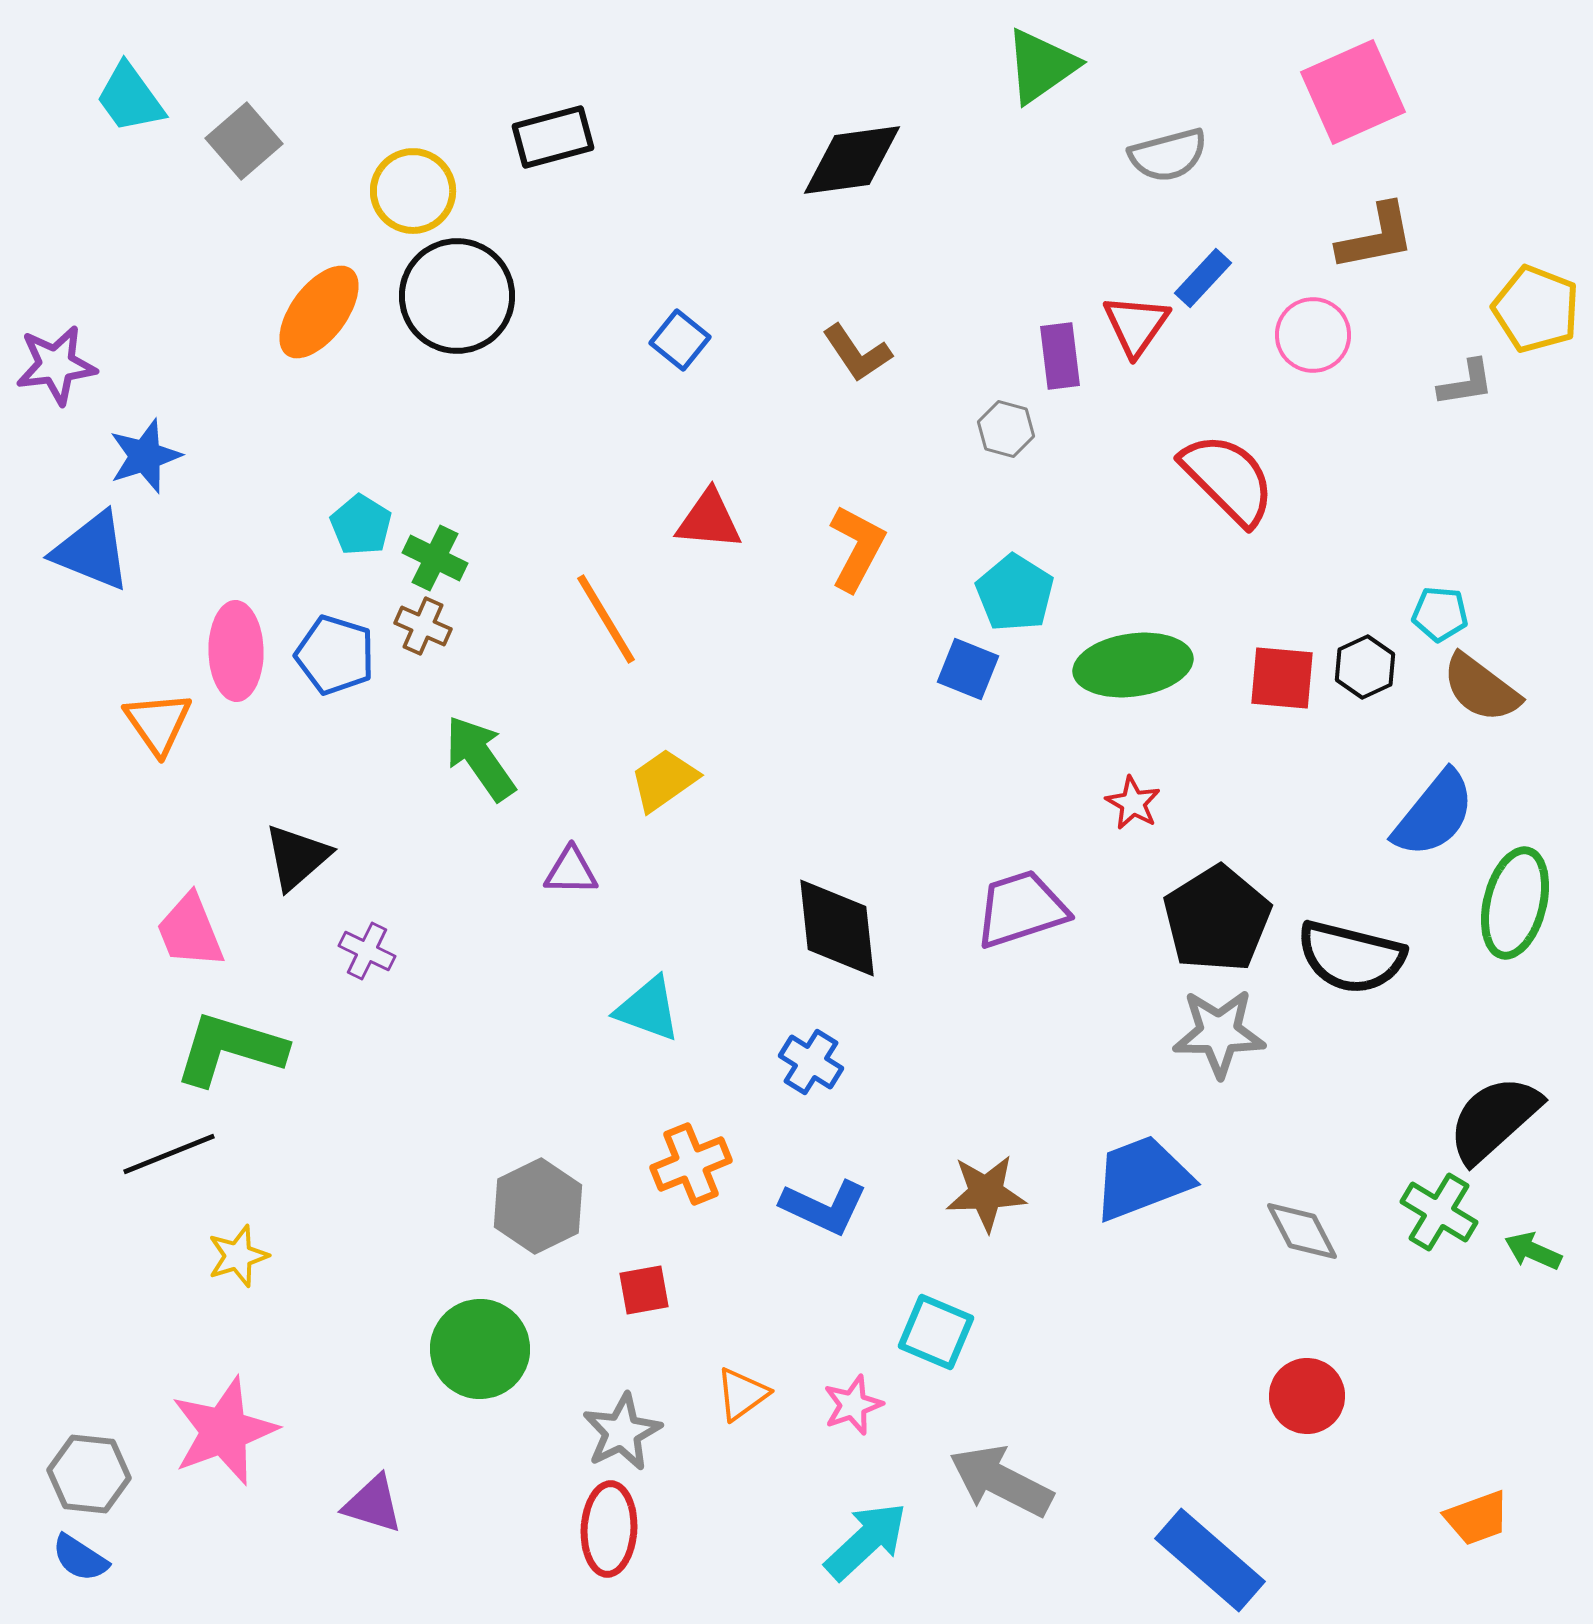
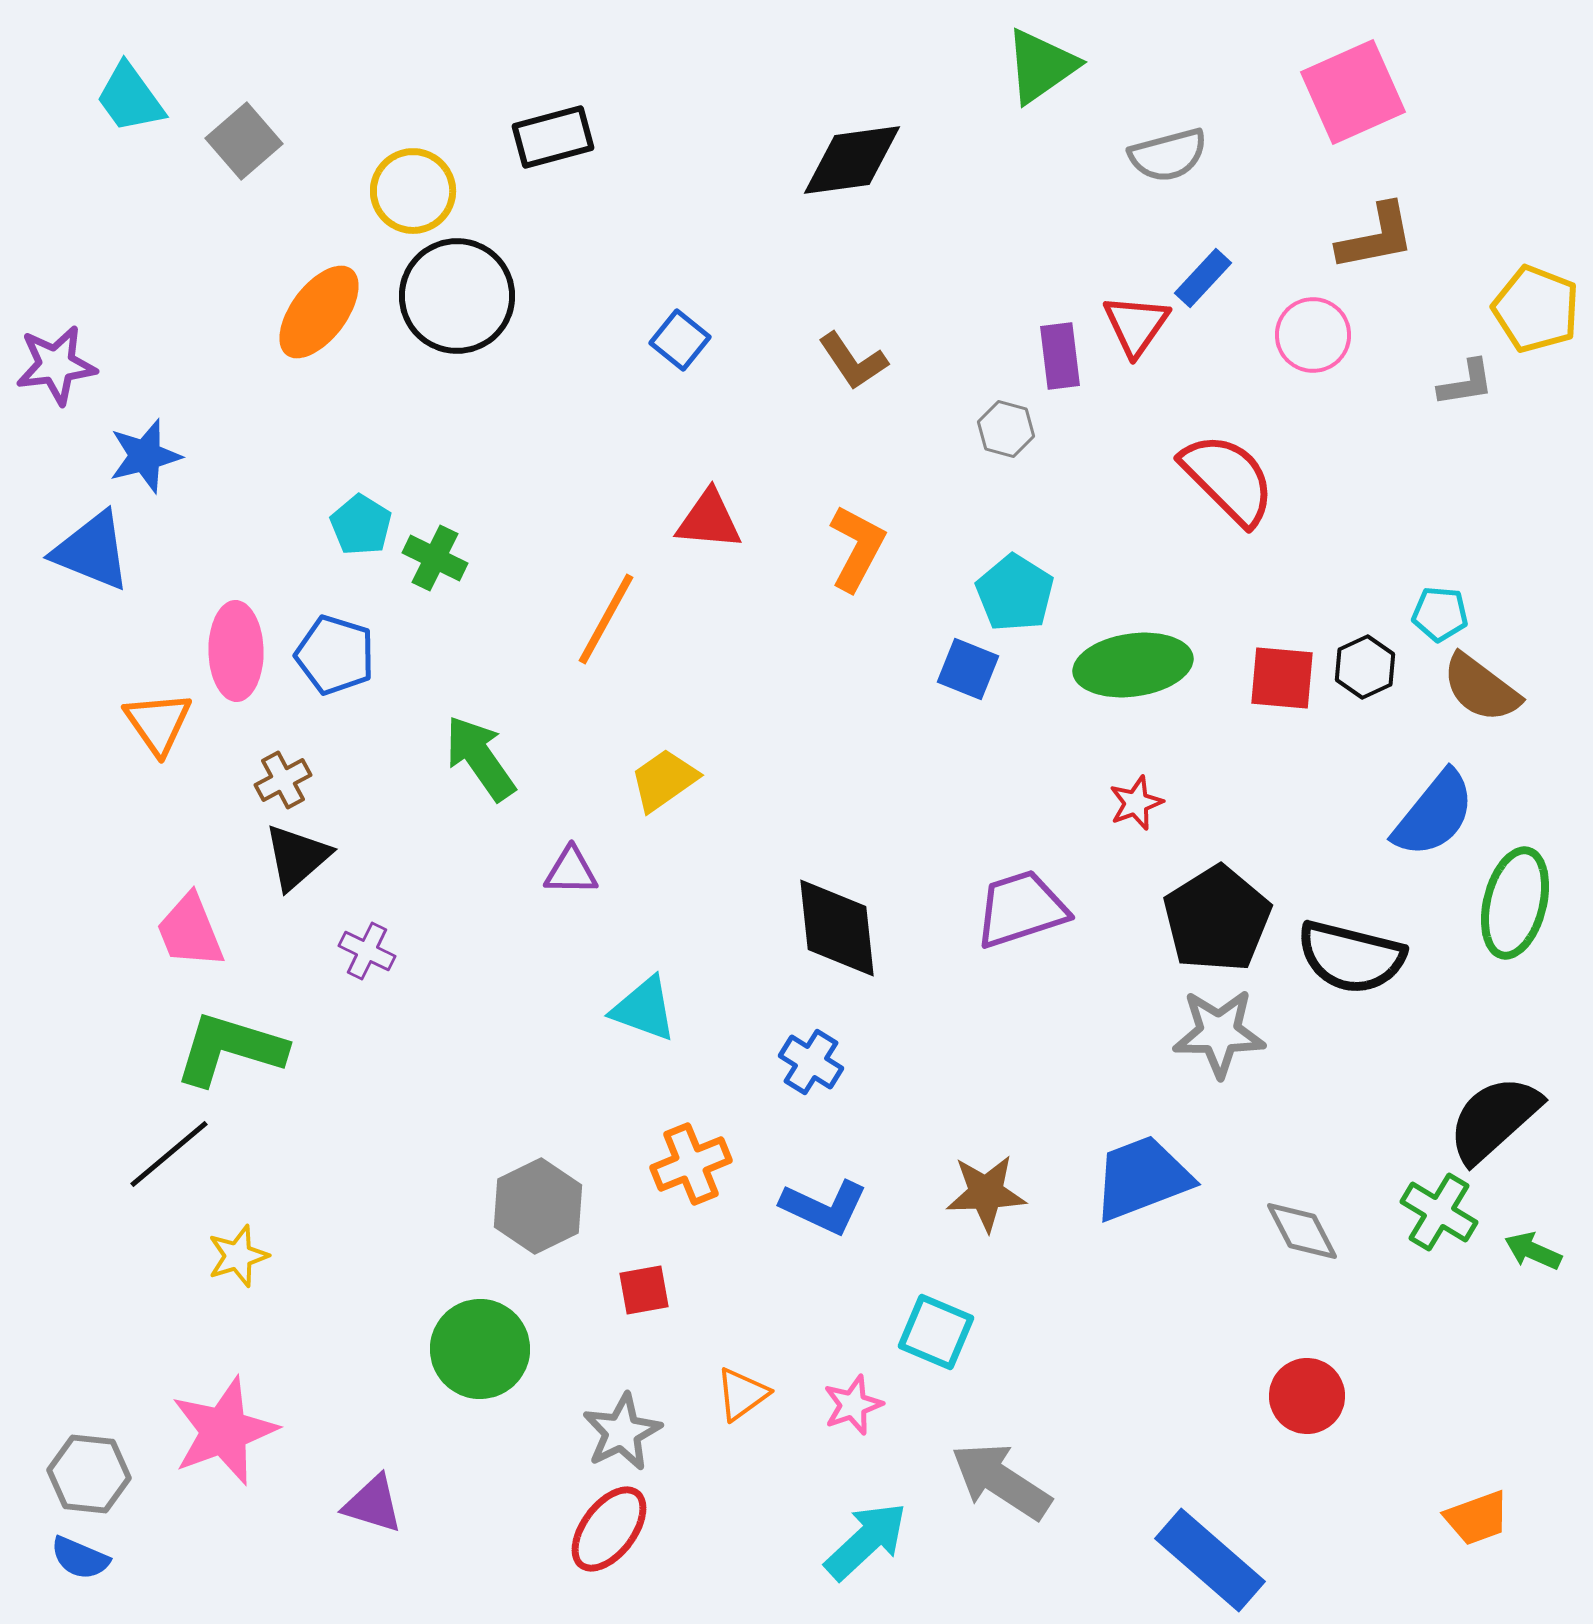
brown L-shape at (857, 353): moved 4 px left, 8 px down
blue star at (145, 456): rotated 4 degrees clockwise
orange line at (606, 619): rotated 60 degrees clockwise
brown cross at (423, 626): moved 140 px left, 154 px down; rotated 38 degrees clockwise
red star at (1133, 803): moved 3 px right; rotated 22 degrees clockwise
cyan triangle at (648, 1009): moved 4 px left
black line at (169, 1154): rotated 18 degrees counterclockwise
gray arrow at (1001, 1481): rotated 6 degrees clockwise
red ellipse at (609, 1529): rotated 34 degrees clockwise
blue semicircle at (80, 1558): rotated 10 degrees counterclockwise
